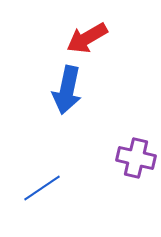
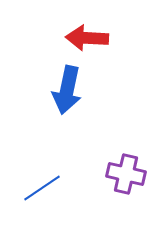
red arrow: rotated 33 degrees clockwise
purple cross: moved 10 px left, 16 px down
